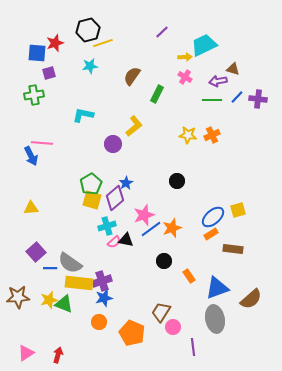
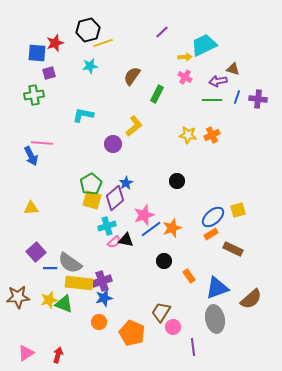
blue line at (237, 97): rotated 24 degrees counterclockwise
brown rectangle at (233, 249): rotated 18 degrees clockwise
